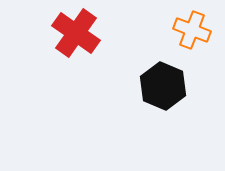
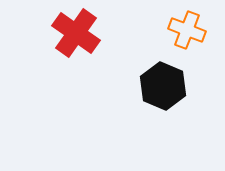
orange cross: moved 5 px left
